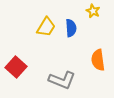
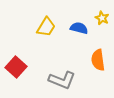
yellow star: moved 9 px right, 7 px down
blue semicircle: moved 8 px right; rotated 72 degrees counterclockwise
